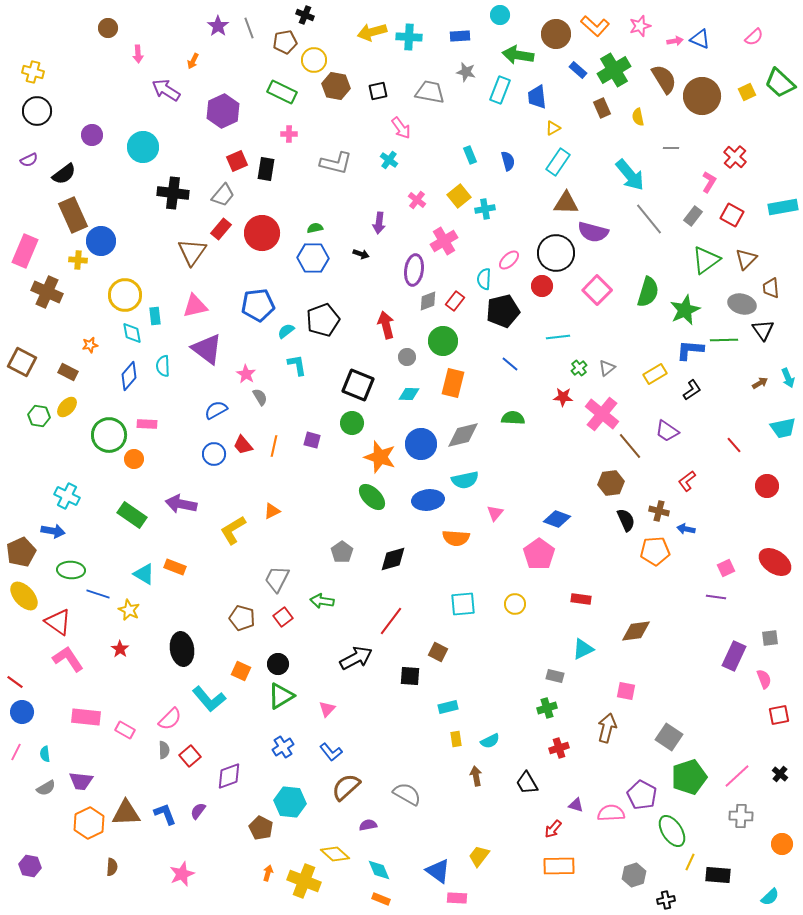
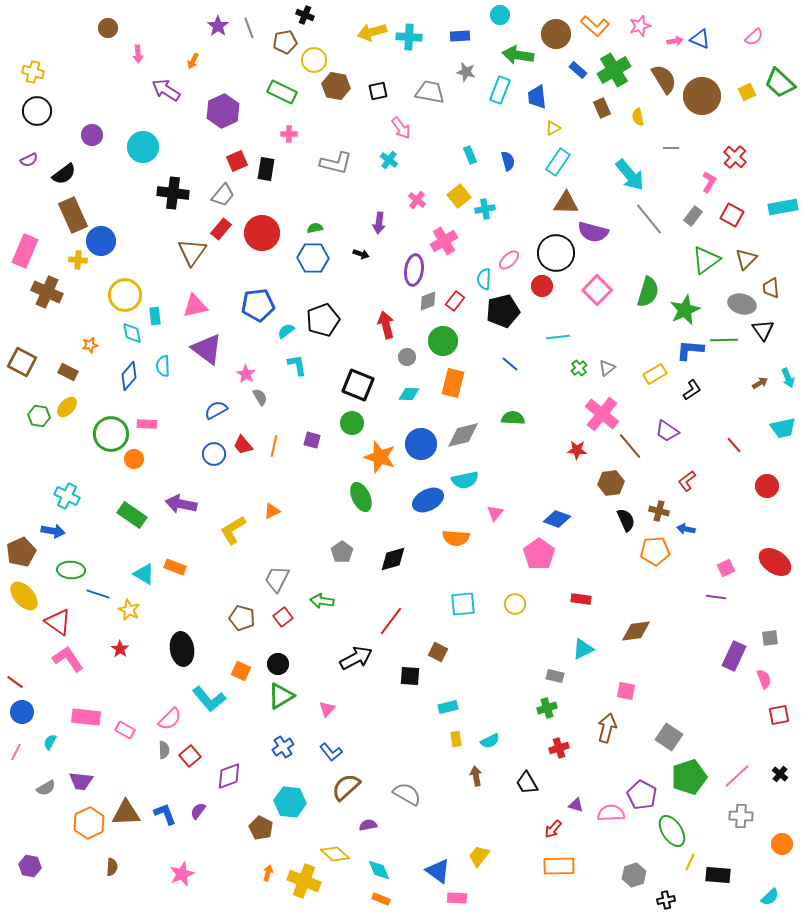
red star at (563, 397): moved 14 px right, 53 px down
green circle at (109, 435): moved 2 px right, 1 px up
green ellipse at (372, 497): moved 11 px left; rotated 20 degrees clockwise
blue ellipse at (428, 500): rotated 20 degrees counterclockwise
cyan semicircle at (45, 754): moved 5 px right, 12 px up; rotated 35 degrees clockwise
